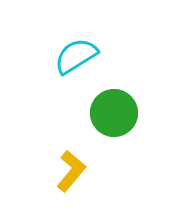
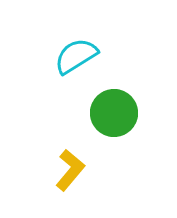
yellow L-shape: moved 1 px left, 1 px up
